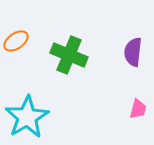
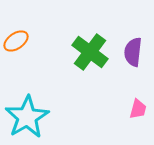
green cross: moved 21 px right, 3 px up; rotated 15 degrees clockwise
